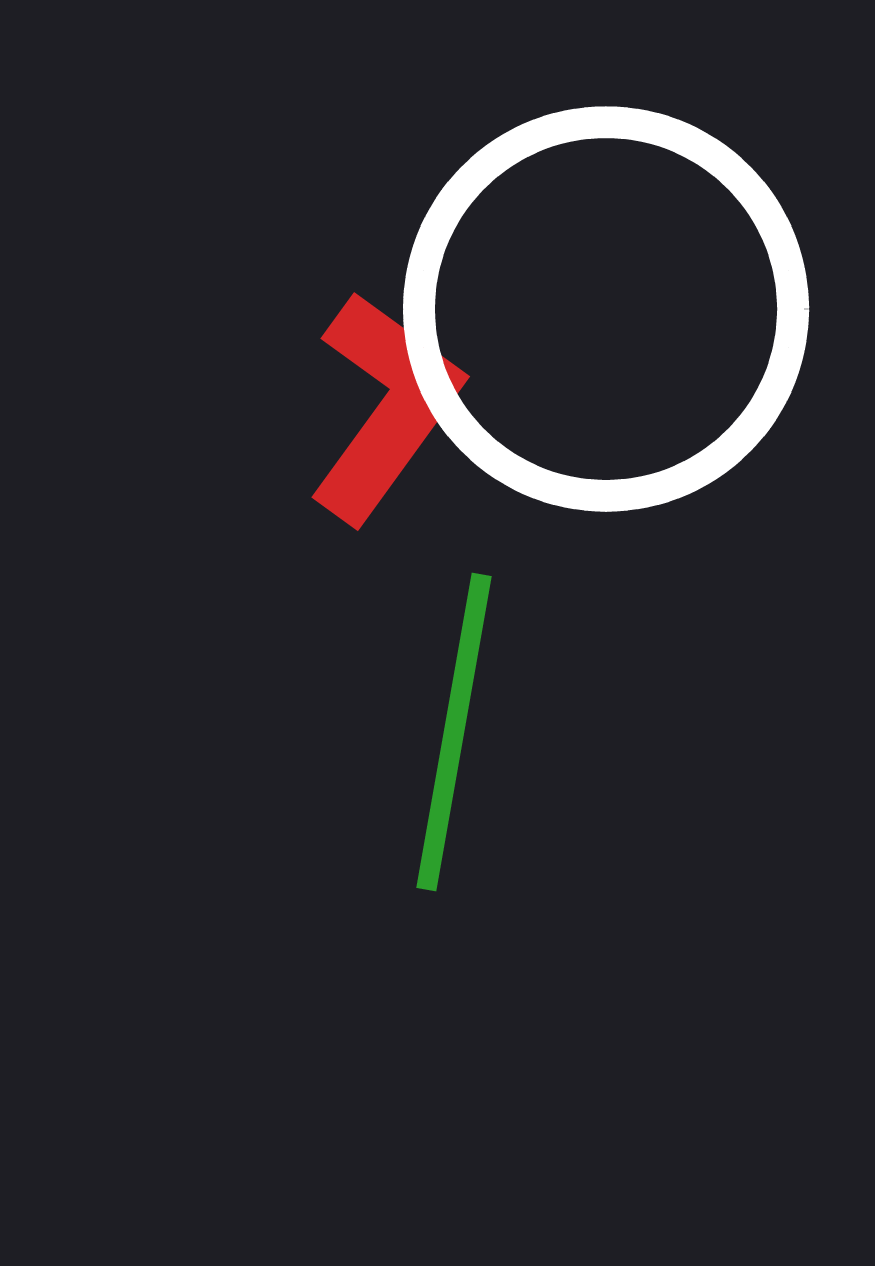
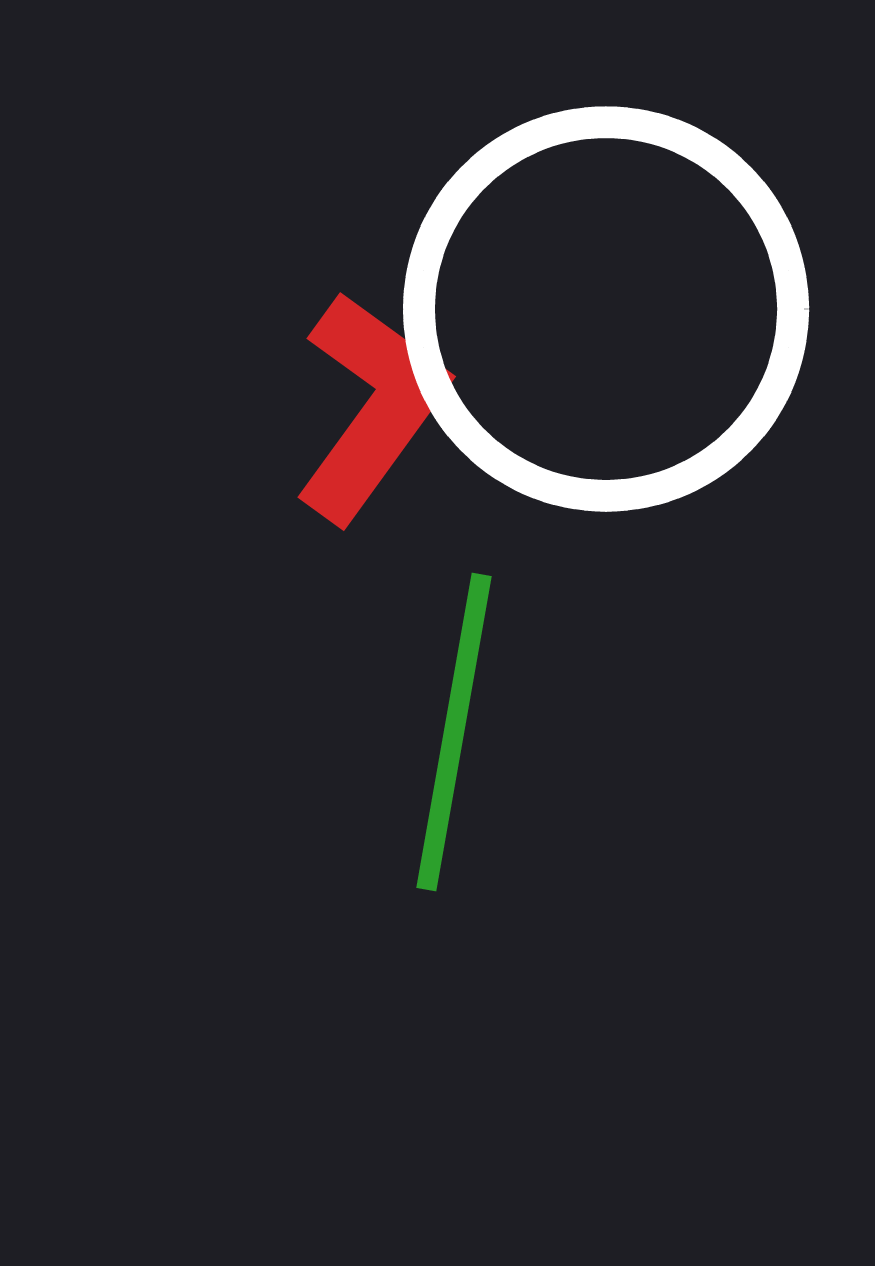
red L-shape: moved 14 px left
